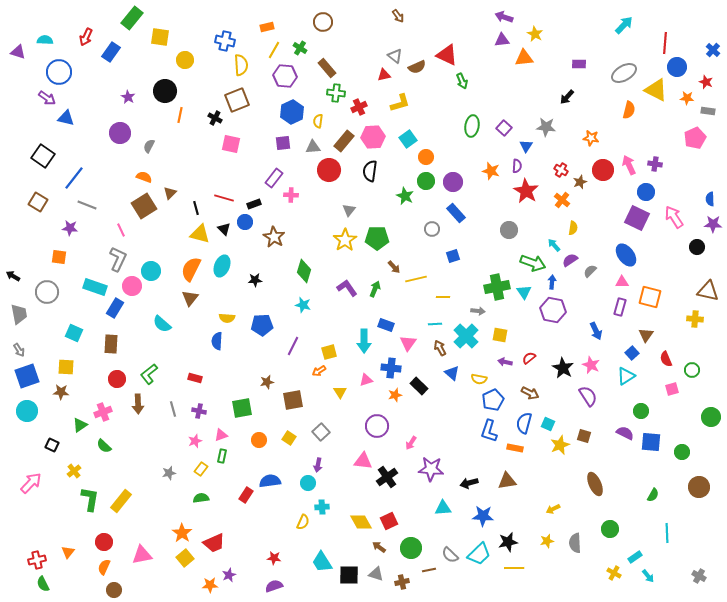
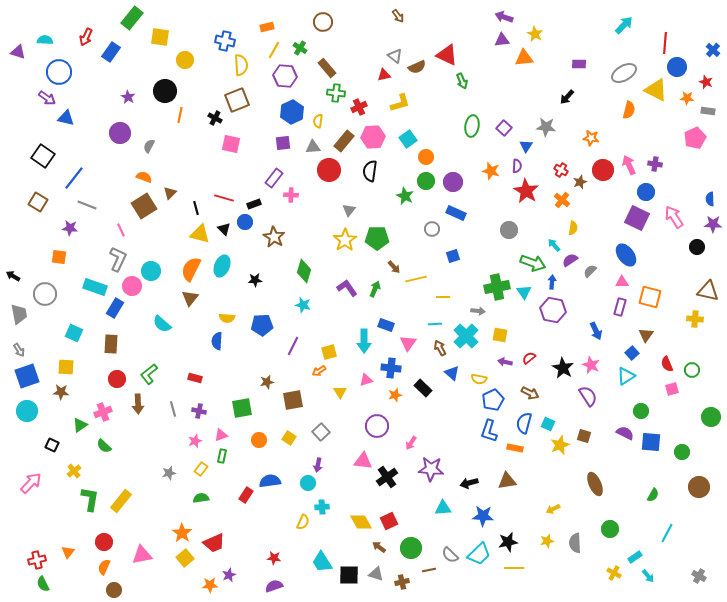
blue rectangle at (456, 213): rotated 24 degrees counterclockwise
gray circle at (47, 292): moved 2 px left, 2 px down
red semicircle at (666, 359): moved 1 px right, 5 px down
black rectangle at (419, 386): moved 4 px right, 2 px down
cyan line at (667, 533): rotated 30 degrees clockwise
